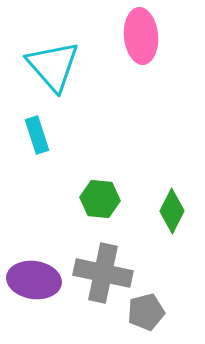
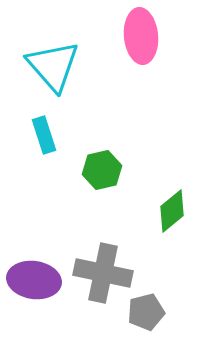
cyan rectangle: moved 7 px right
green hexagon: moved 2 px right, 29 px up; rotated 18 degrees counterclockwise
green diamond: rotated 24 degrees clockwise
